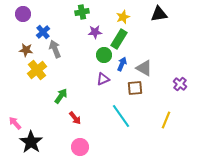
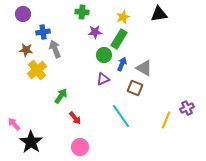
green cross: rotated 16 degrees clockwise
blue cross: rotated 32 degrees clockwise
purple cross: moved 7 px right, 24 px down; rotated 24 degrees clockwise
brown square: rotated 28 degrees clockwise
pink arrow: moved 1 px left, 1 px down
